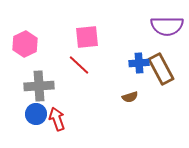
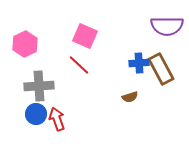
pink square: moved 2 px left, 1 px up; rotated 30 degrees clockwise
